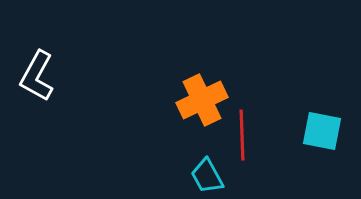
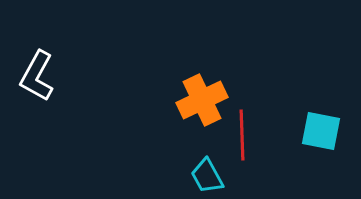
cyan square: moved 1 px left
